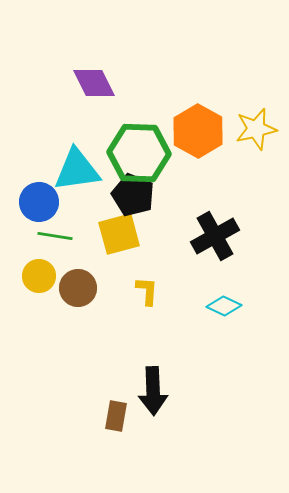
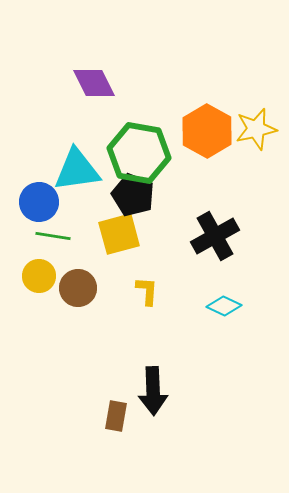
orange hexagon: moved 9 px right
green hexagon: rotated 8 degrees clockwise
green line: moved 2 px left
